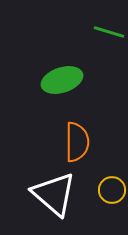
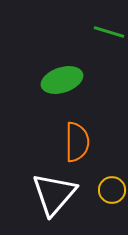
white triangle: rotated 30 degrees clockwise
